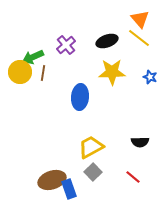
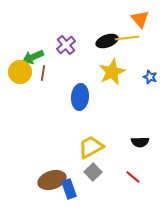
yellow line: moved 12 px left; rotated 45 degrees counterclockwise
yellow star: rotated 24 degrees counterclockwise
